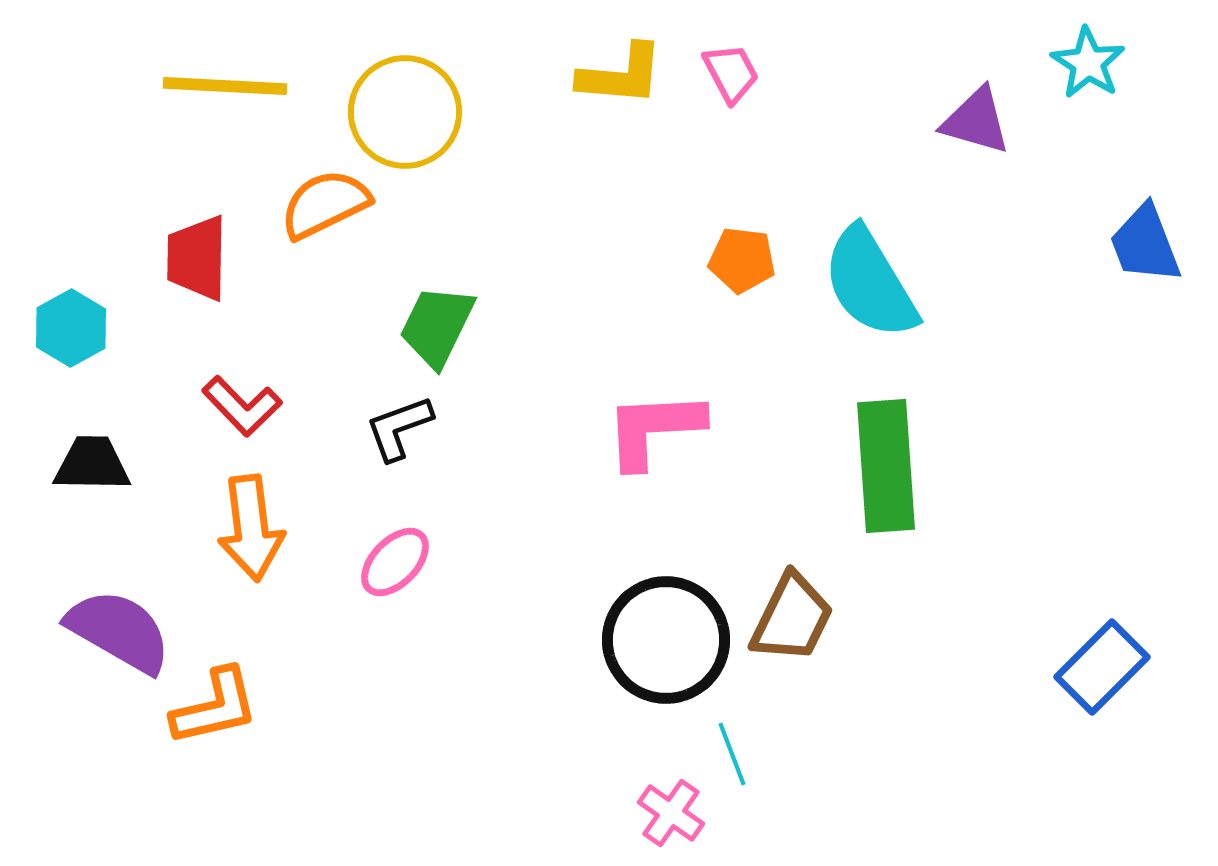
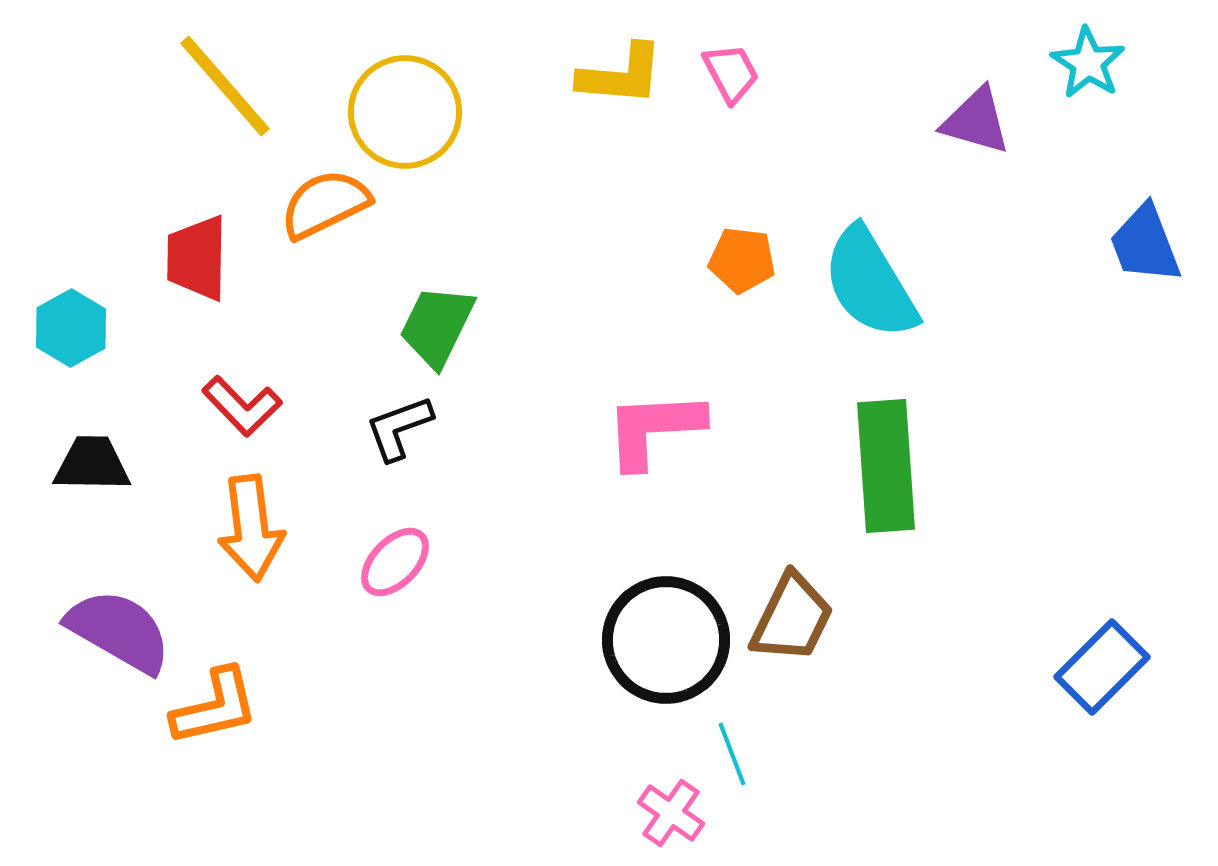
yellow line: rotated 46 degrees clockwise
